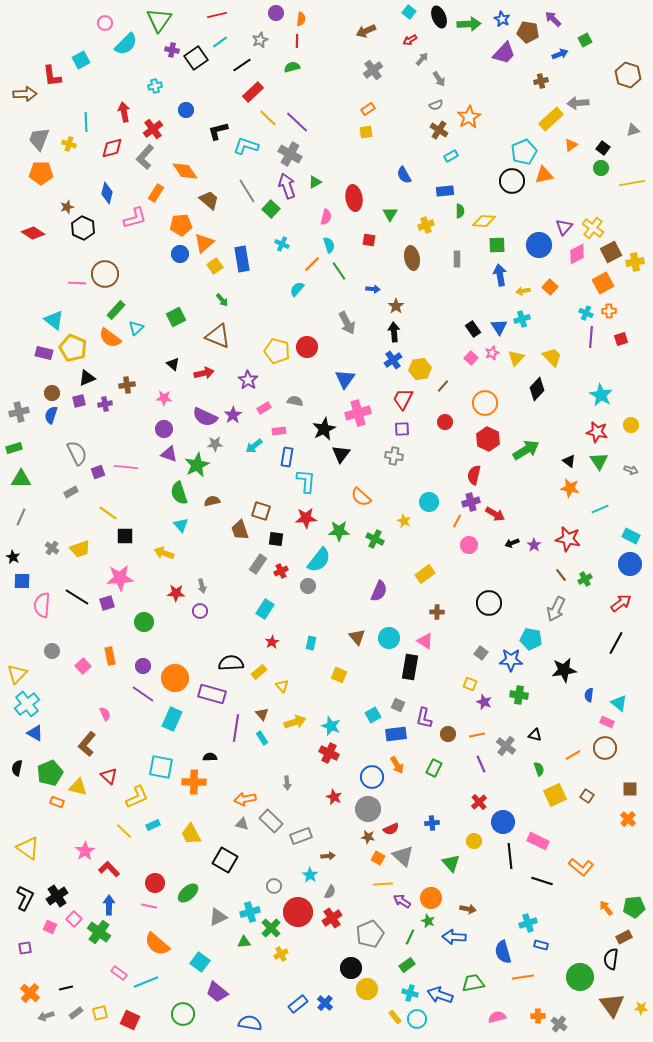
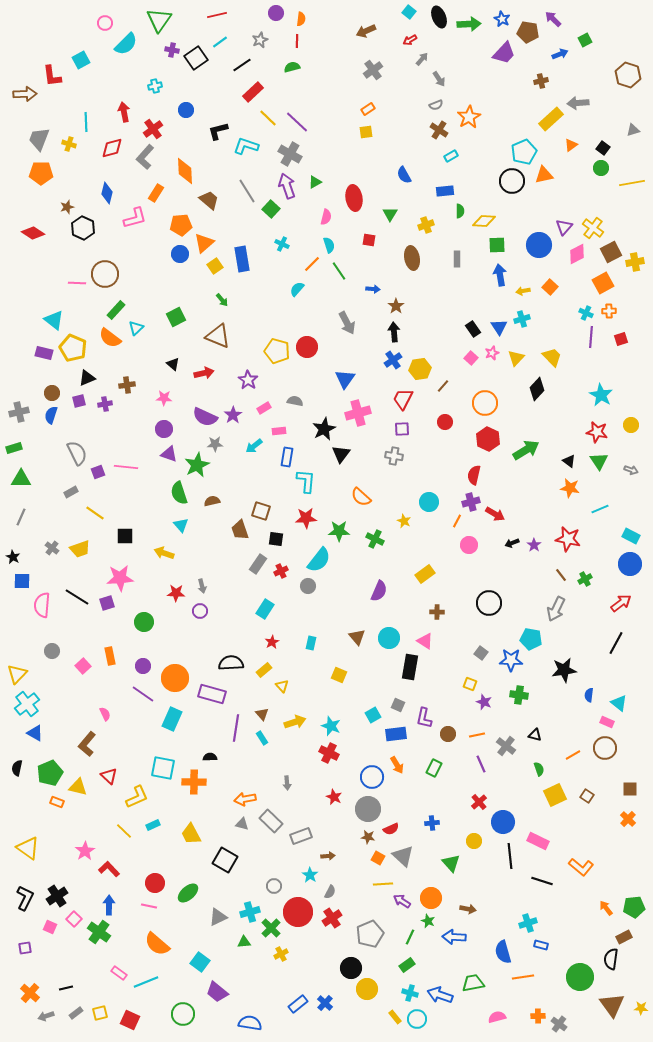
orange diamond at (185, 171): rotated 32 degrees clockwise
yellow line at (108, 513): moved 13 px left
yellow rectangle at (259, 672): moved 5 px right, 2 px up
cyan square at (161, 767): moved 2 px right, 1 px down
